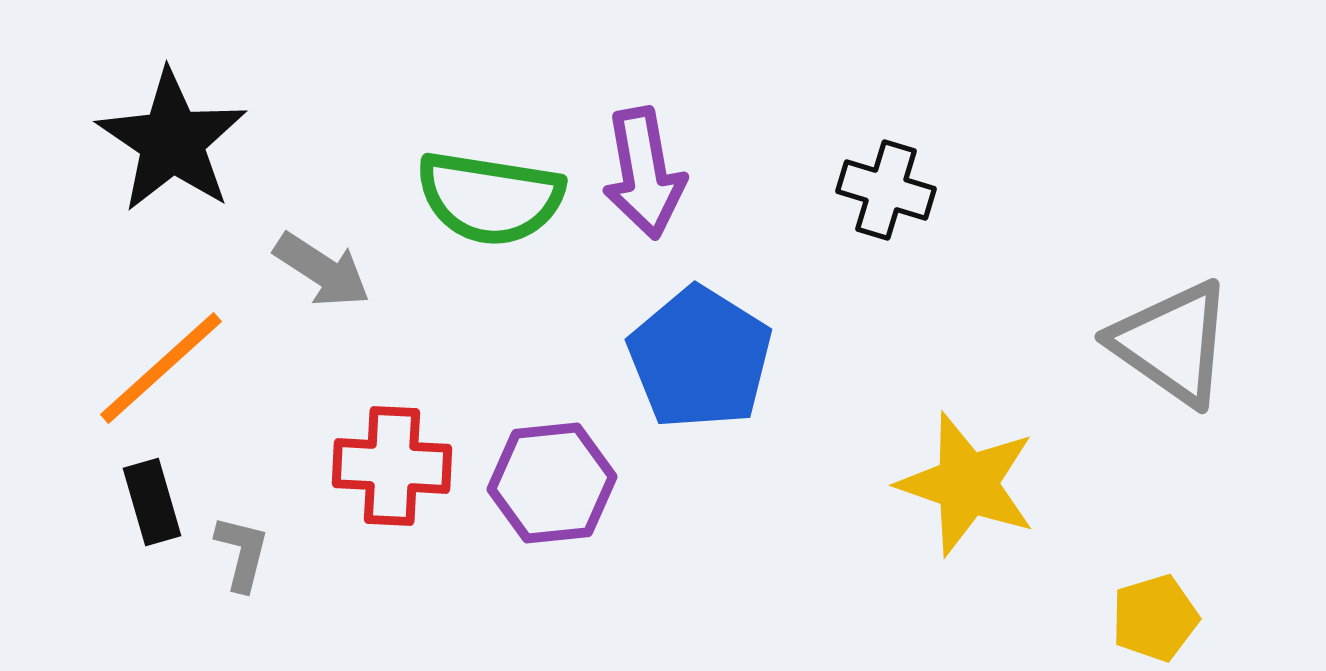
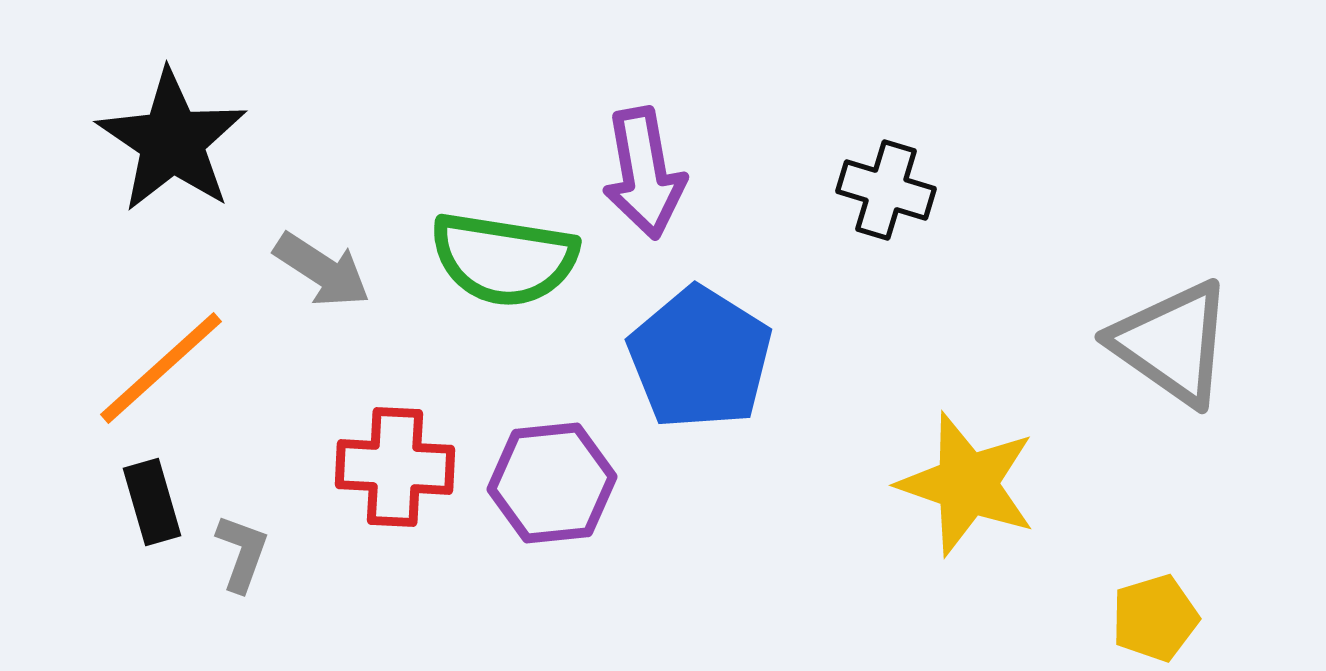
green semicircle: moved 14 px right, 61 px down
red cross: moved 3 px right, 1 px down
gray L-shape: rotated 6 degrees clockwise
